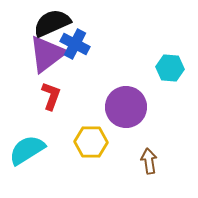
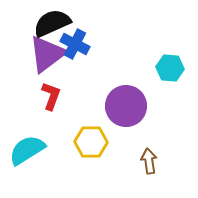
purple circle: moved 1 px up
